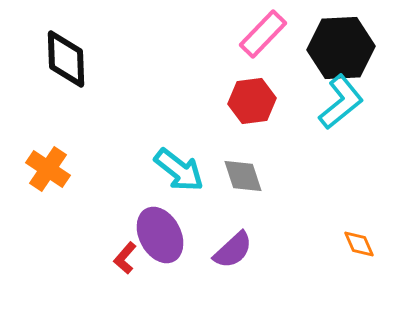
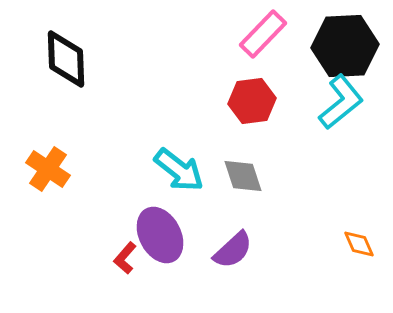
black hexagon: moved 4 px right, 2 px up
